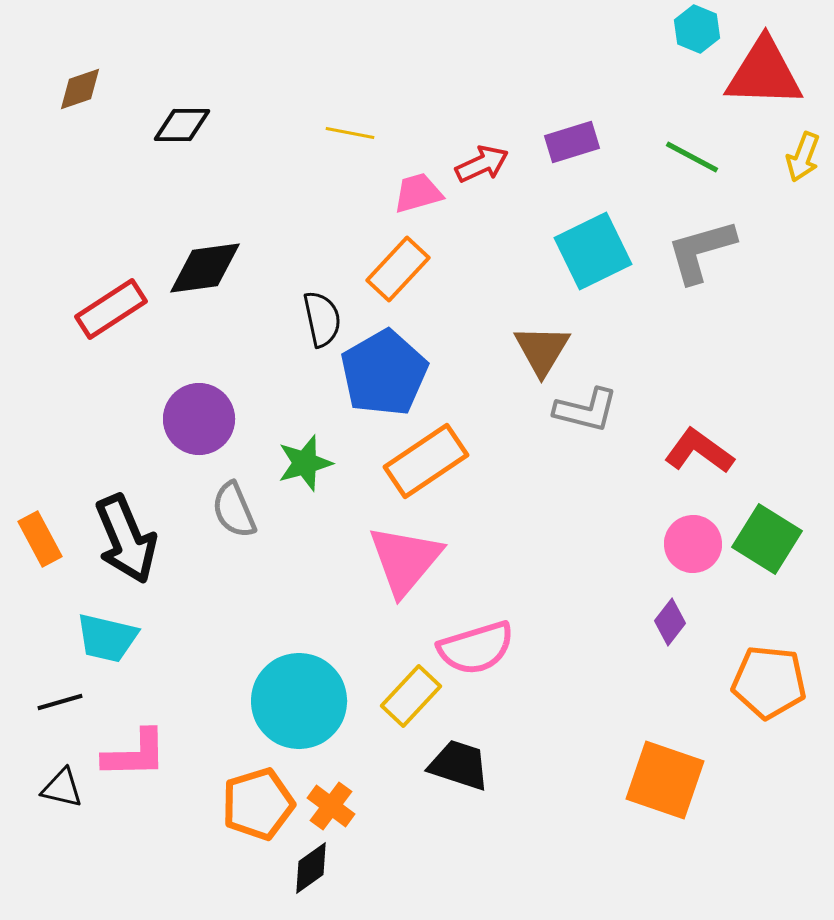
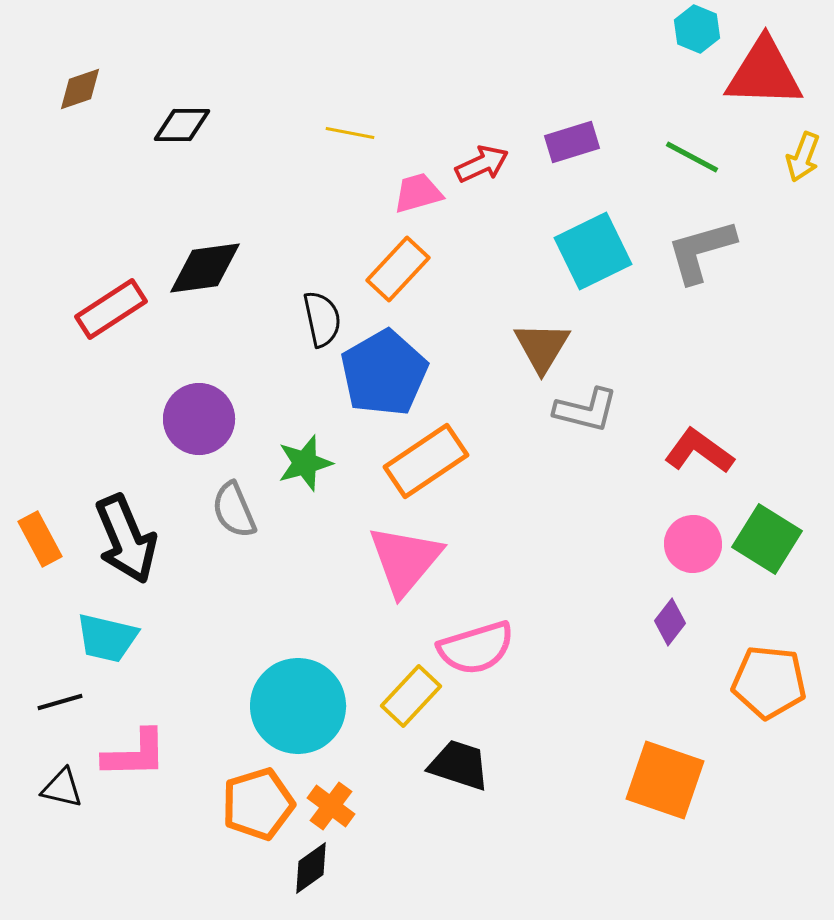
brown triangle at (542, 350): moved 3 px up
cyan circle at (299, 701): moved 1 px left, 5 px down
